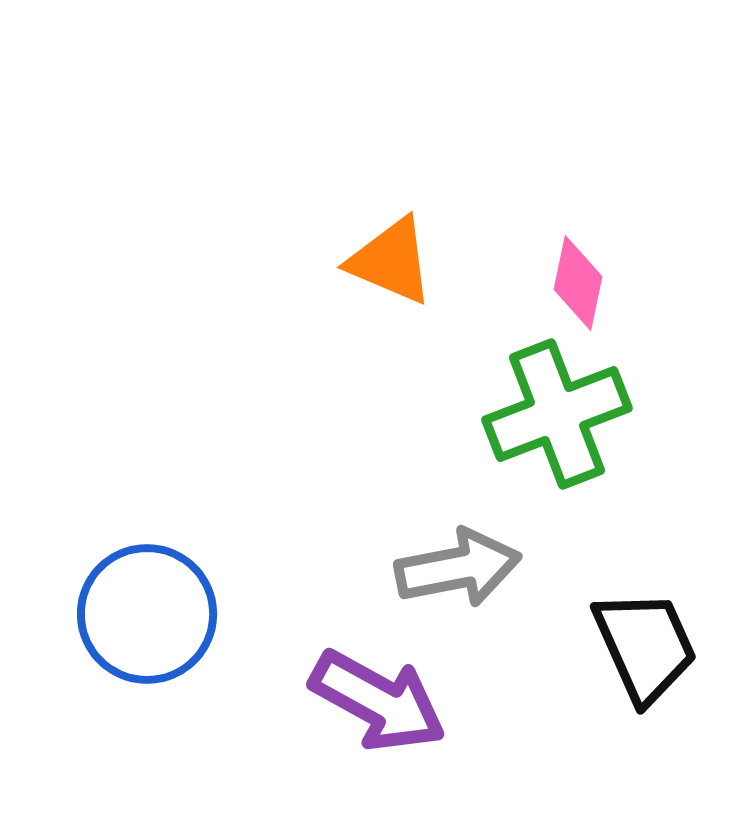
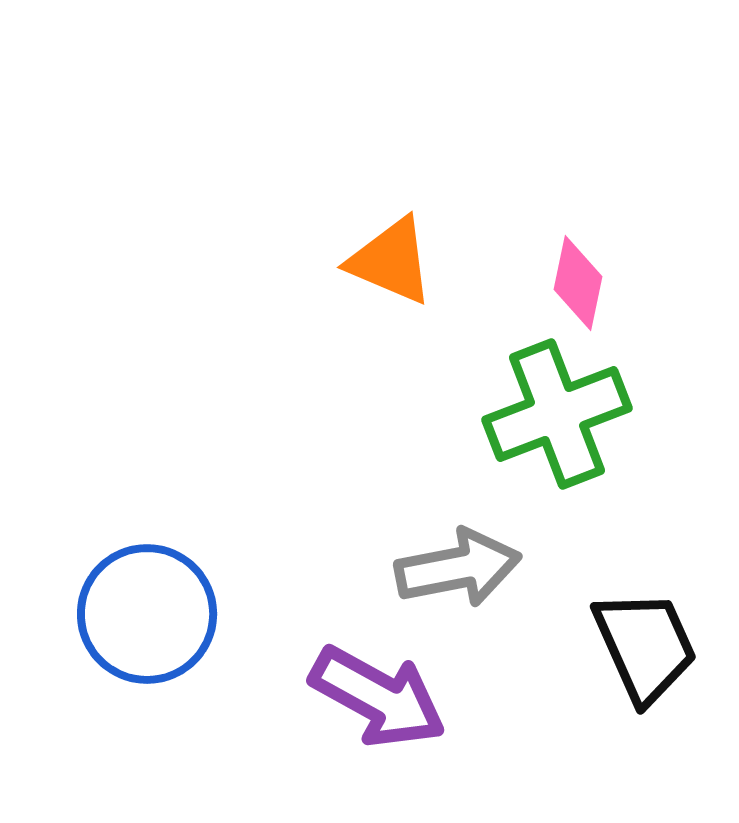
purple arrow: moved 4 px up
